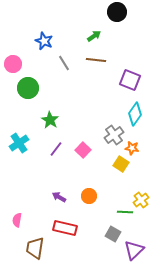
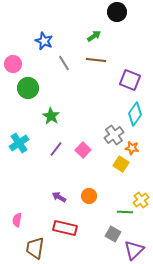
green star: moved 1 px right, 4 px up
